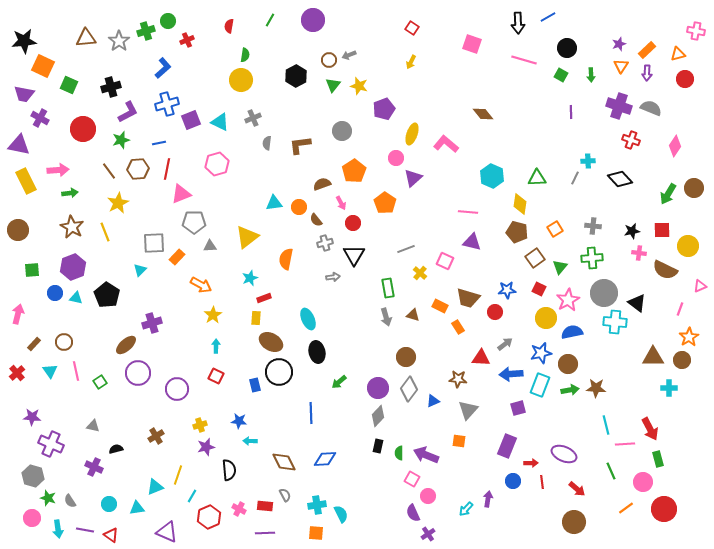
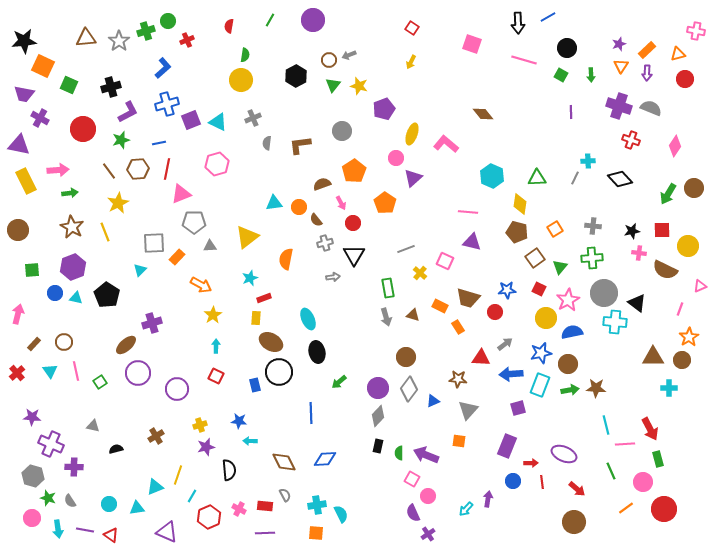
cyan triangle at (220, 122): moved 2 px left
purple cross at (94, 467): moved 20 px left; rotated 24 degrees counterclockwise
